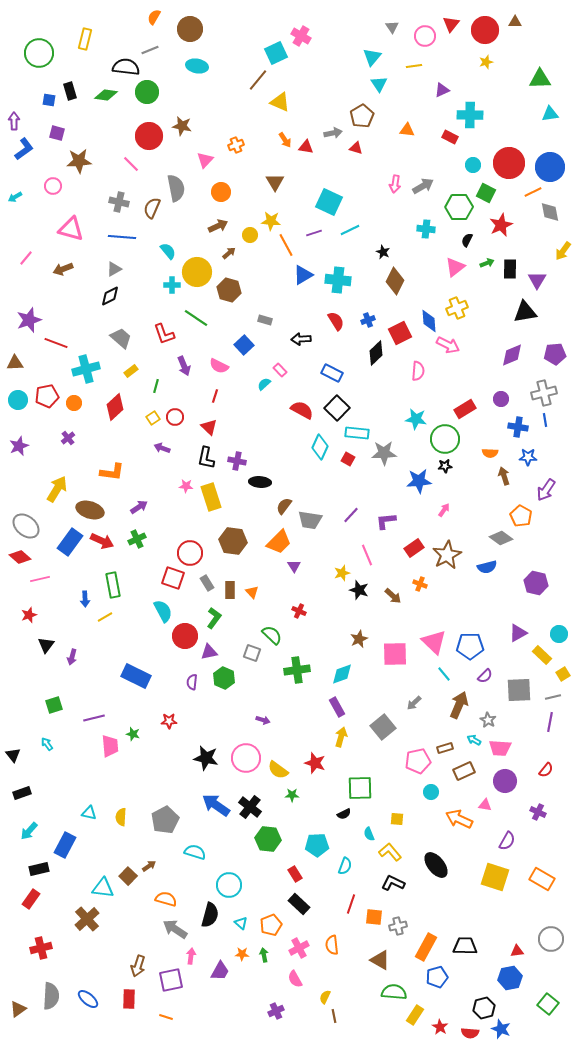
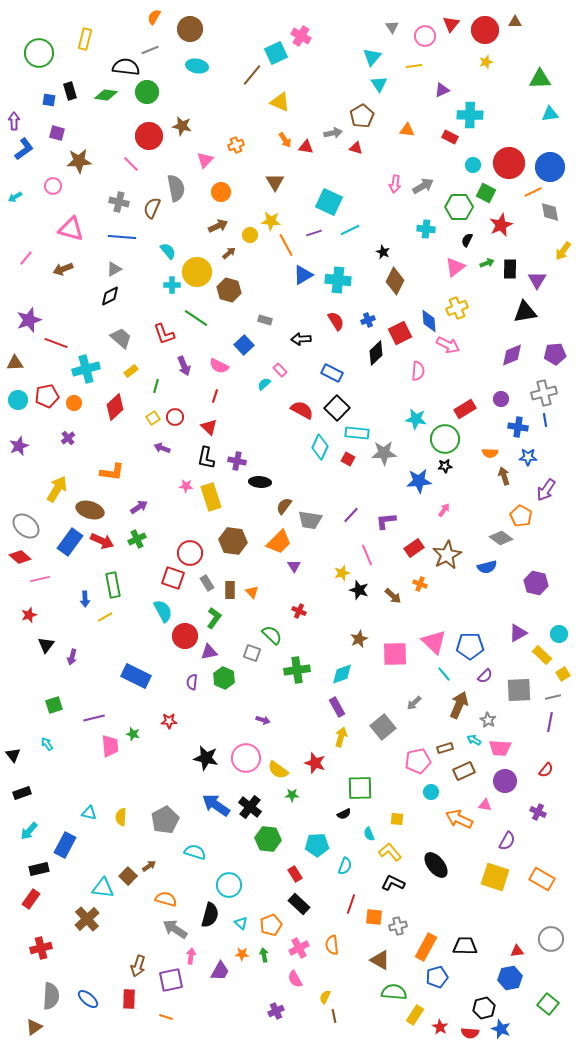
brown line at (258, 80): moved 6 px left, 5 px up
brown triangle at (18, 1009): moved 16 px right, 18 px down
